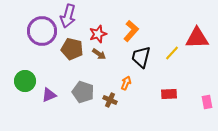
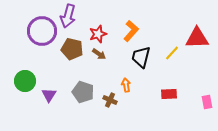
orange arrow: moved 2 px down; rotated 32 degrees counterclockwise
purple triangle: rotated 35 degrees counterclockwise
